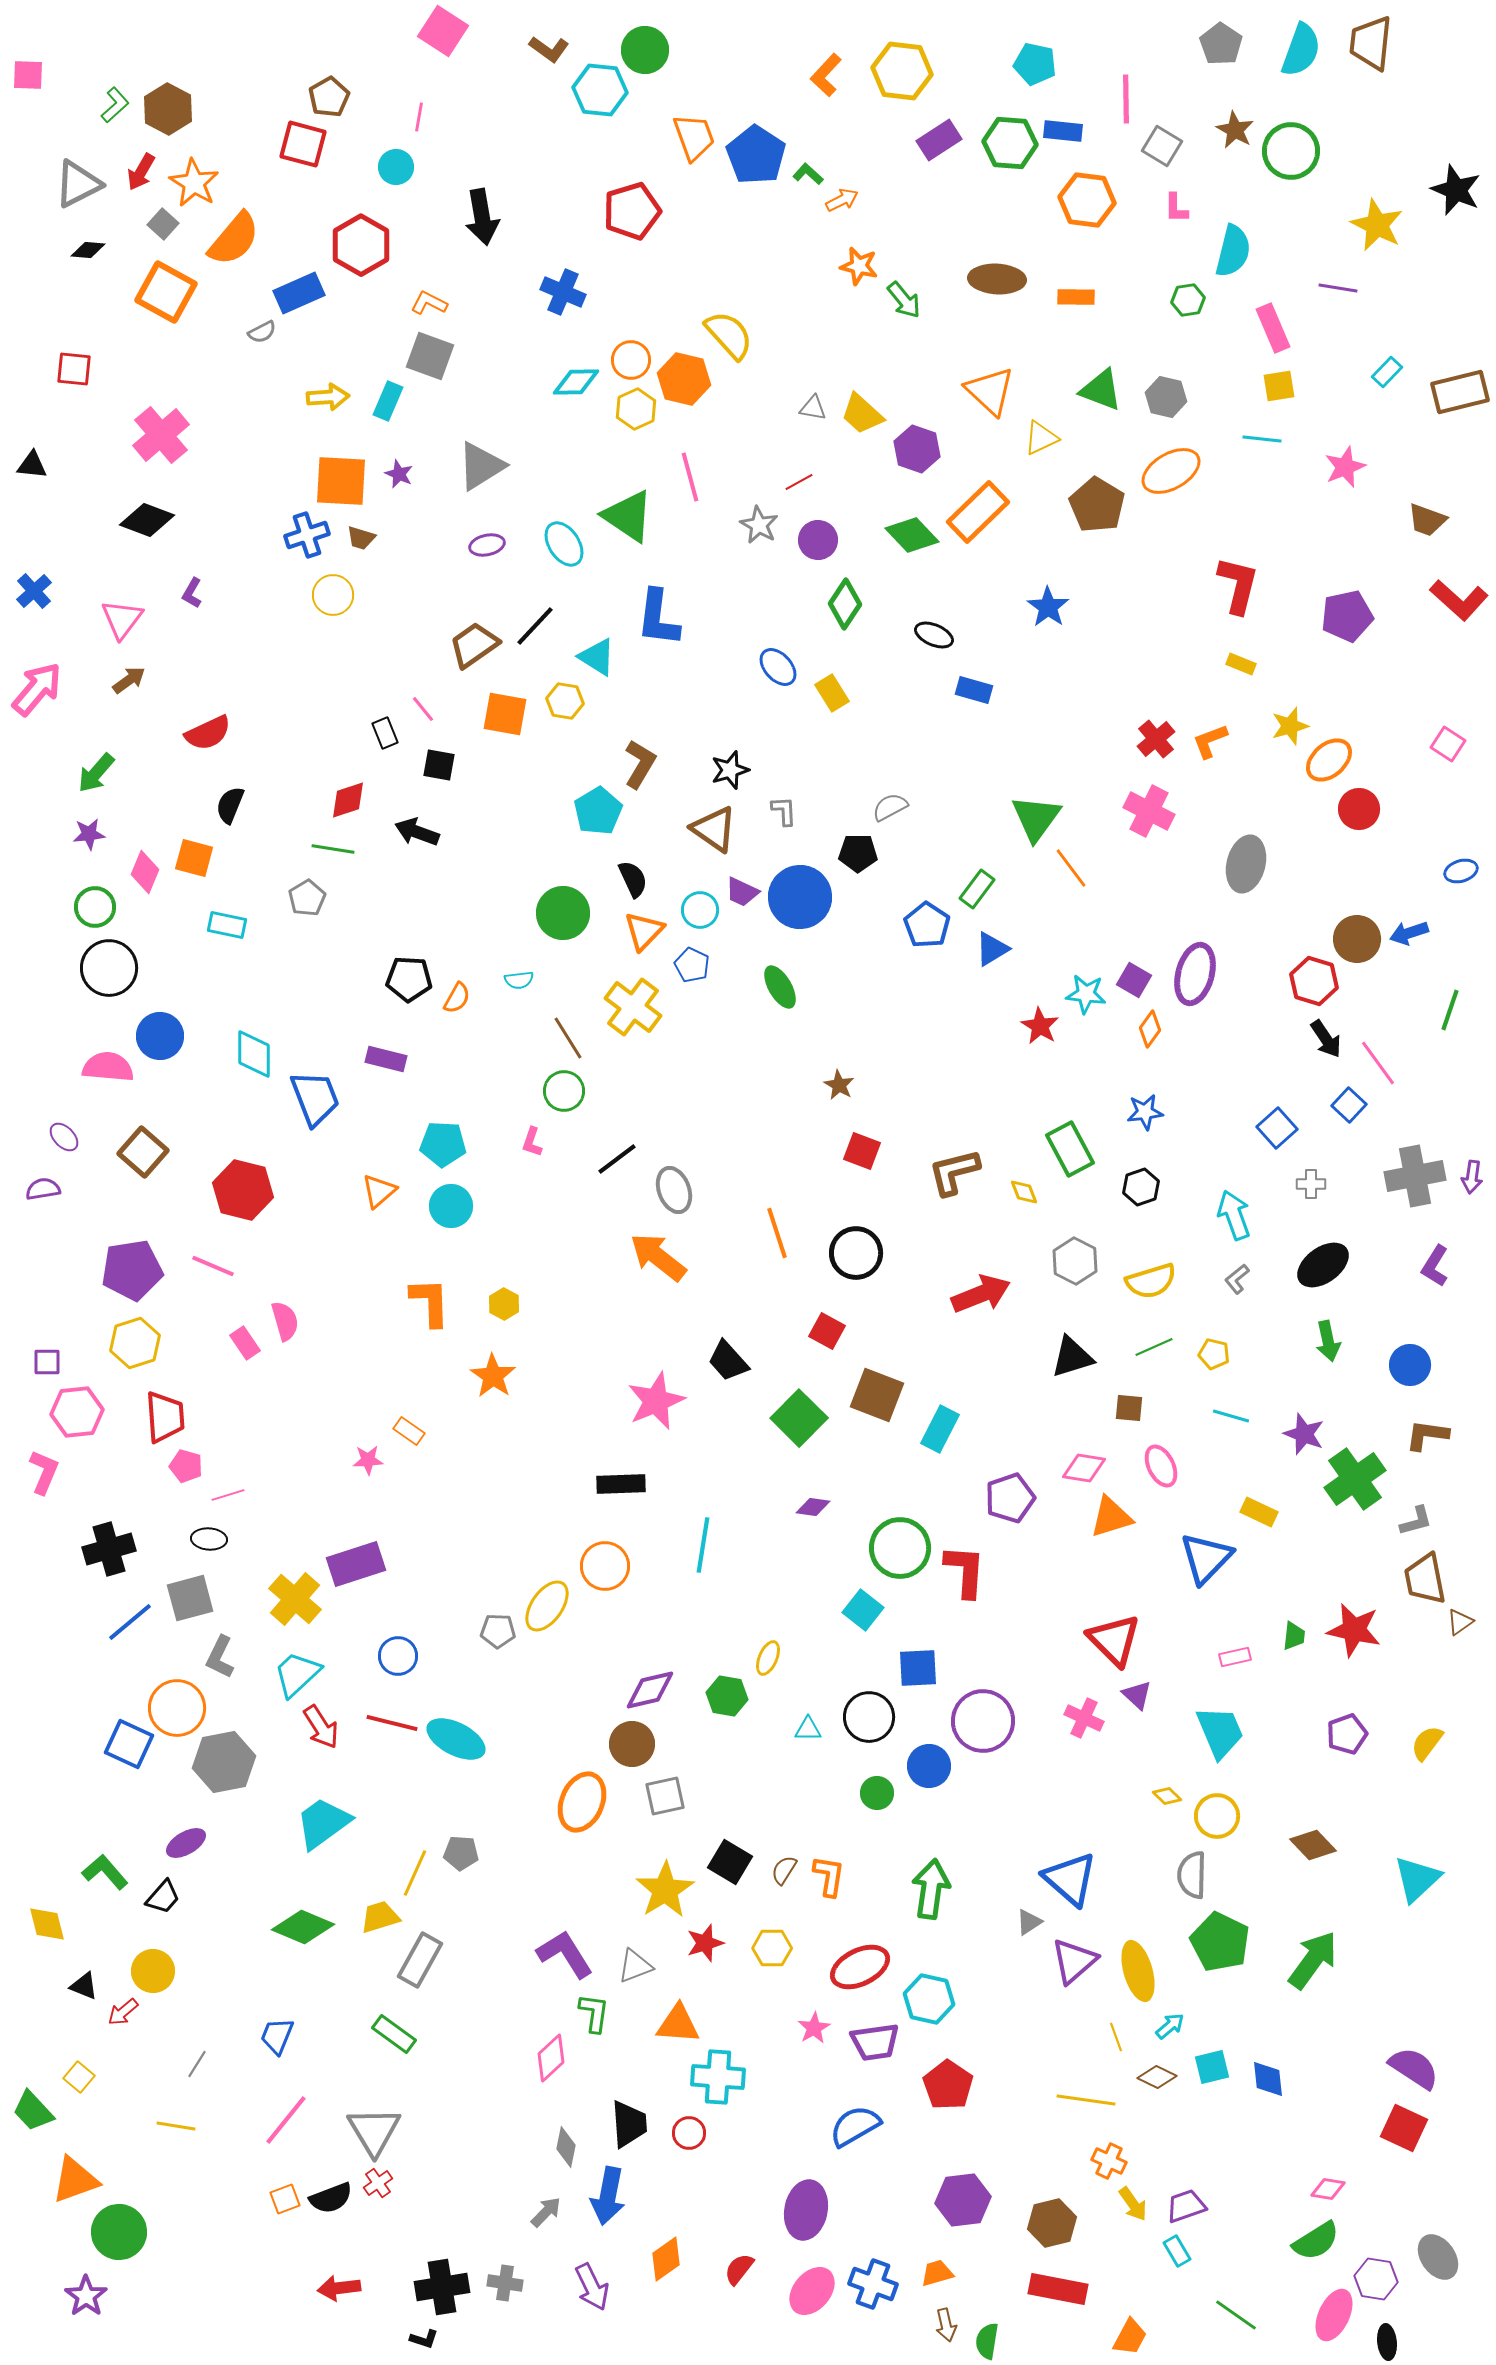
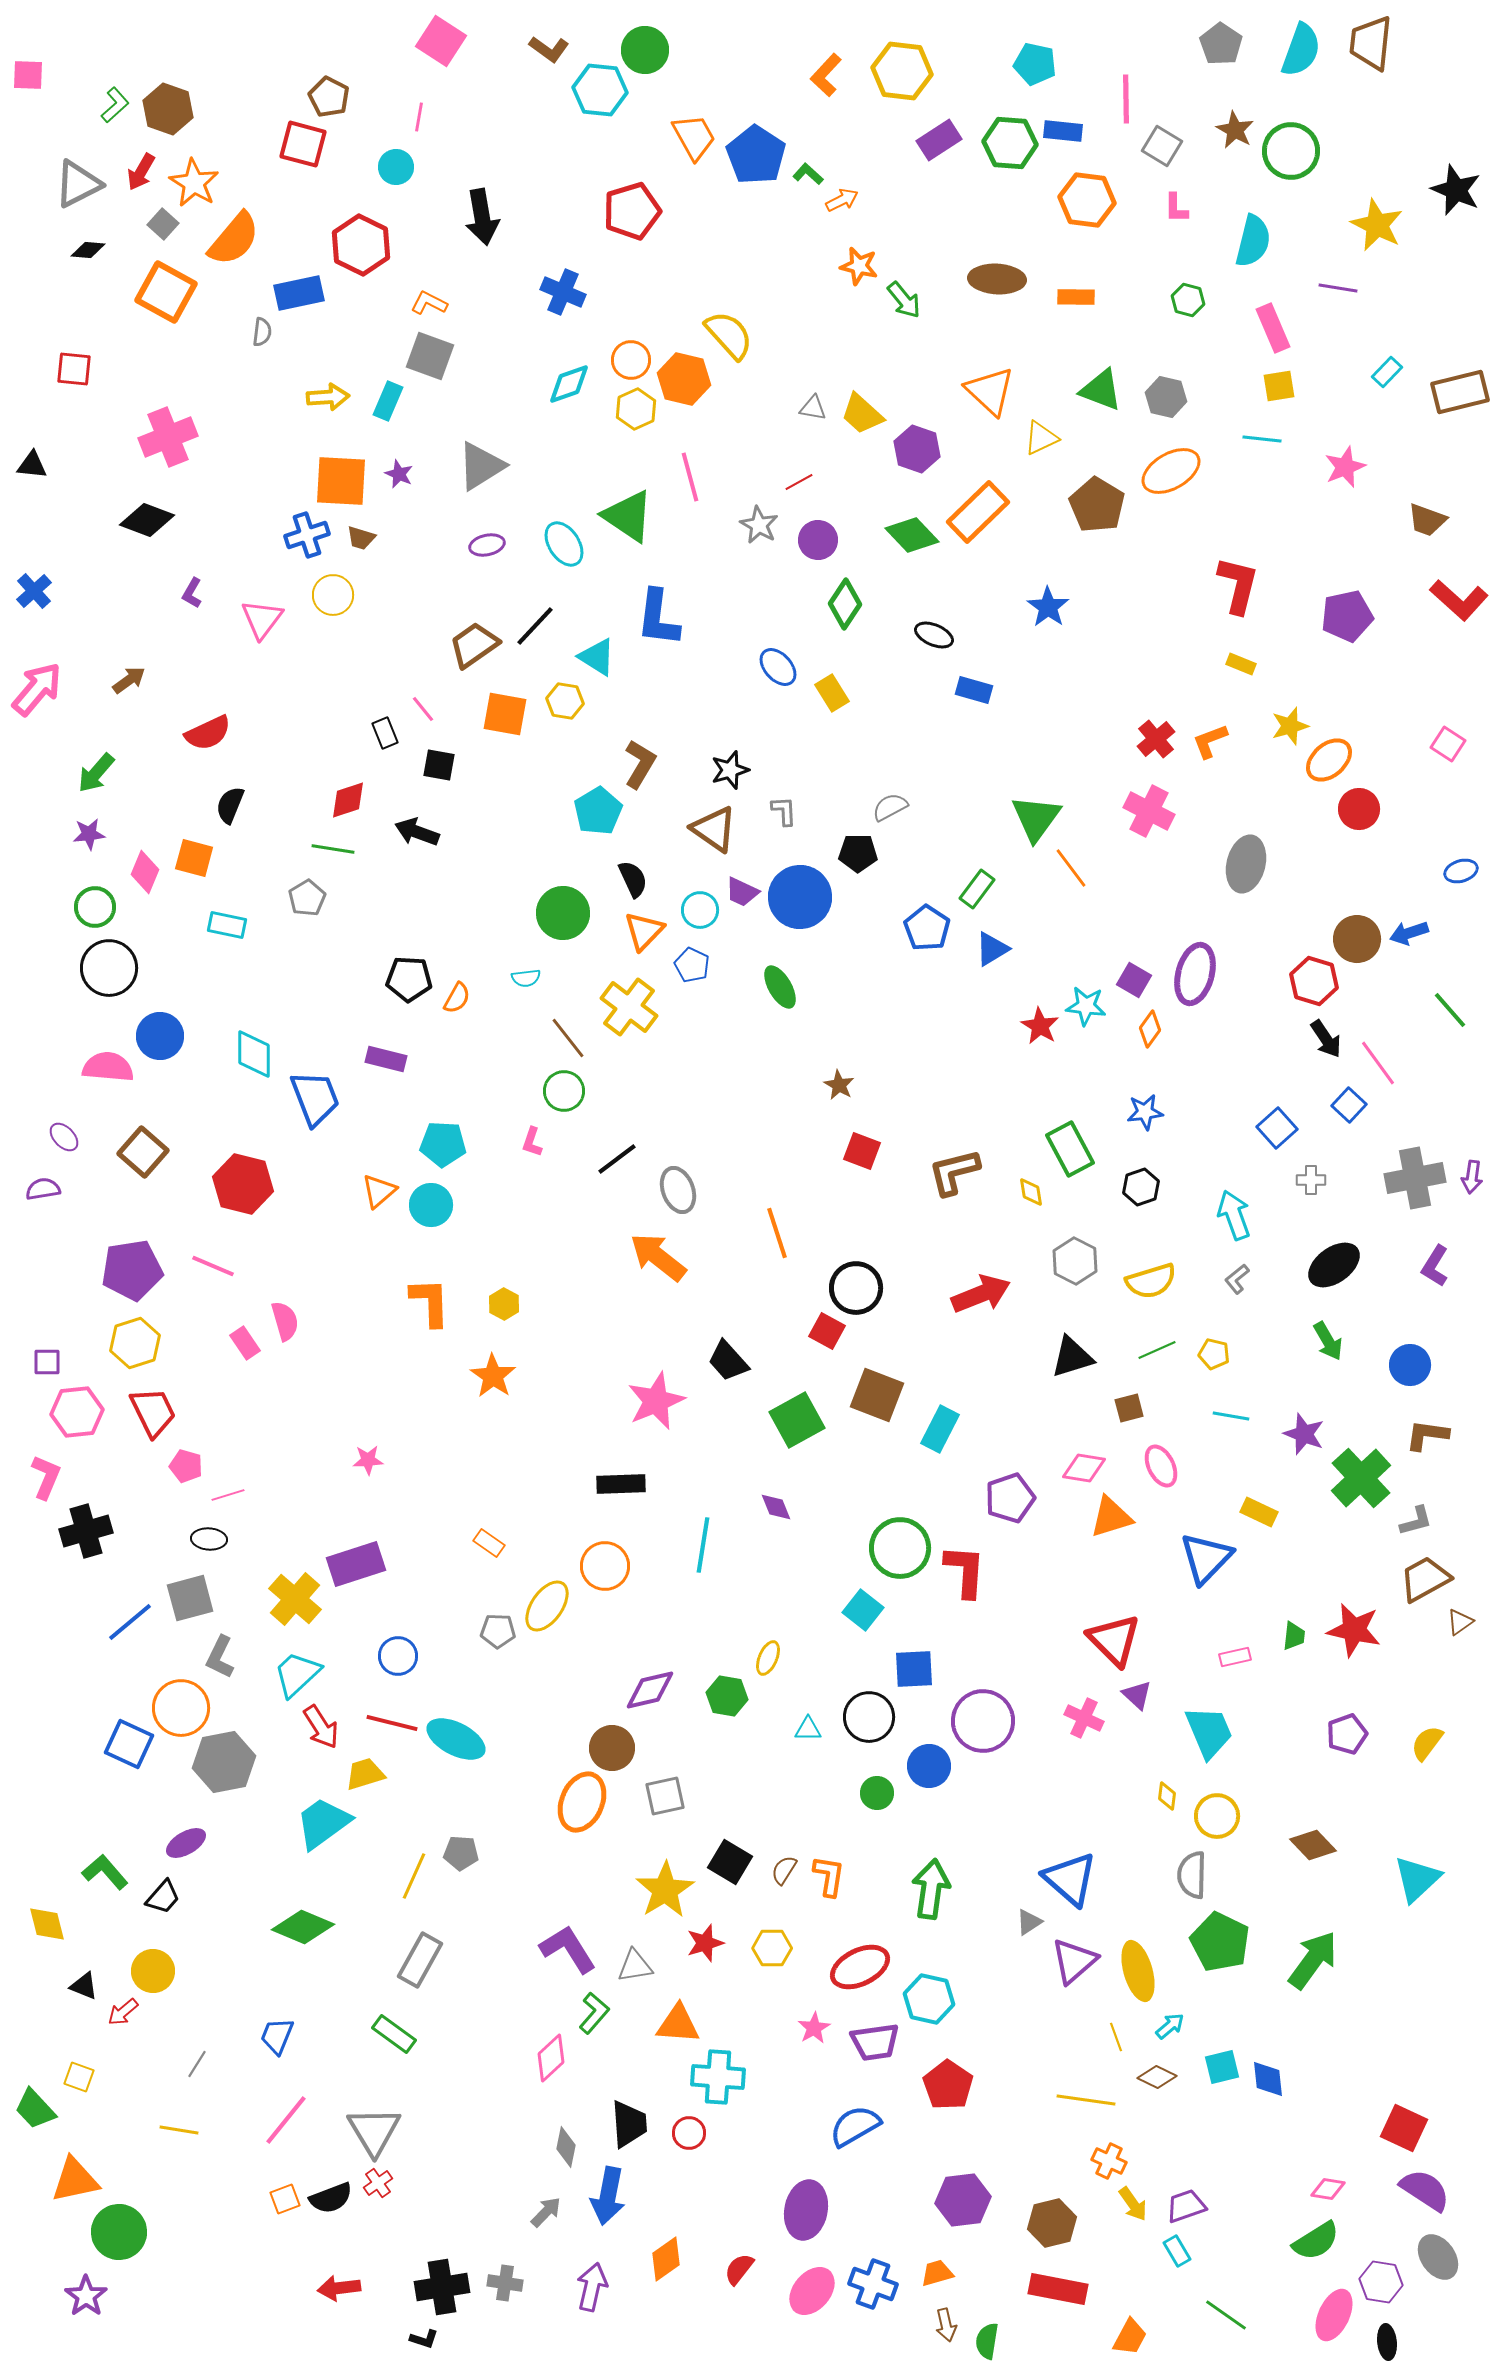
pink square at (443, 31): moved 2 px left, 10 px down
brown pentagon at (329, 97): rotated 15 degrees counterclockwise
brown hexagon at (168, 109): rotated 9 degrees counterclockwise
orange trapezoid at (694, 137): rotated 9 degrees counterclockwise
red hexagon at (361, 245): rotated 4 degrees counterclockwise
cyan semicircle at (1233, 251): moved 20 px right, 10 px up
blue rectangle at (299, 293): rotated 12 degrees clockwise
green hexagon at (1188, 300): rotated 24 degrees clockwise
gray semicircle at (262, 332): rotated 56 degrees counterclockwise
cyan diamond at (576, 382): moved 7 px left, 2 px down; rotated 18 degrees counterclockwise
pink cross at (161, 435): moved 7 px right, 2 px down; rotated 18 degrees clockwise
pink triangle at (122, 619): moved 140 px right
blue pentagon at (927, 925): moved 3 px down
cyan semicircle at (519, 980): moved 7 px right, 2 px up
cyan star at (1086, 994): moved 12 px down
yellow cross at (633, 1007): moved 4 px left
green line at (1450, 1010): rotated 60 degrees counterclockwise
brown line at (568, 1038): rotated 6 degrees counterclockwise
gray cross at (1415, 1176): moved 2 px down
gray cross at (1311, 1184): moved 4 px up
red hexagon at (243, 1190): moved 6 px up
gray ellipse at (674, 1190): moved 4 px right
yellow diamond at (1024, 1192): moved 7 px right; rotated 12 degrees clockwise
cyan circle at (451, 1206): moved 20 px left, 1 px up
black circle at (856, 1253): moved 35 px down
black ellipse at (1323, 1265): moved 11 px right
green arrow at (1328, 1341): rotated 18 degrees counterclockwise
green line at (1154, 1347): moved 3 px right, 3 px down
brown square at (1129, 1408): rotated 20 degrees counterclockwise
cyan line at (1231, 1416): rotated 6 degrees counterclockwise
red trapezoid at (165, 1417): moved 12 px left, 5 px up; rotated 22 degrees counterclockwise
green square at (799, 1418): moved 2 px left, 2 px down; rotated 16 degrees clockwise
orange rectangle at (409, 1431): moved 80 px right, 112 px down
pink L-shape at (44, 1472): moved 2 px right, 5 px down
green cross at (1355, 1479): moved 6 px right, 1 px up; rotated 8 degrees counterclockwise
purple diamond at (813, 1507): moved 37 px left; rotated 60 degrees clockwise
black cross at (109, 1549): moved 23 px left, 18 px up
brown trapezoid at (1425, 1579): rotated 72 degrees clockwise
blue square at (918, 1668): moved 4 px left, 1 px down
orange circle at (177, 1708): moved 4 px right
cyan trapezoid at (1220, 1732): moved 11 px left
brown circle at (632, 1744): moved 20 px left, 4 px down
yellow diamond at (1167, 1796): rotated 52 degrees clockwise
yellow line at (415, 1873): moved 1 px left, 3 px down
yellow trapezoid at (380, 1917): moved 15 px left, 143 px up
purple L-shape at (565, 1954): moved 3 px right, 5 px up
gray triangle at (635, 1966): rotated 12 degrees clockwise
green L-shape at (594, 2013): rotated 33 degrees clockwise
cyan square at (1212, 2067): moved 10 px right
purple semicircle at (1414, 2068): moved 11 px right, 122 px down
yellow square at (79, 2077): rotated 20 degrees counterclockwise
green trapezoid at (33, 2111): moved 2 px right, 2 px up
yellow line at (176, 2126): moved 3 px right, 4 px down
orange triangle at (75, 2180): rotated 8 degrees clockwise
purple hexagon at (1376, 2279): moved 5 px right, 3 px down
purple arrow at (592, 2287): rotated 141 degrees counterclockwise
green line at (1236, 2315): moved 10 px left
